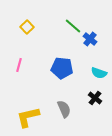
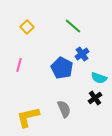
blue cross: moved 8 px left, 15 px down; rotated 16 degrees clockwise
blue pentagon: rotated 20 degrees clockwise
cyan semicircle: moved 5 px down
black cross: rotated 16 degrees clockwise
